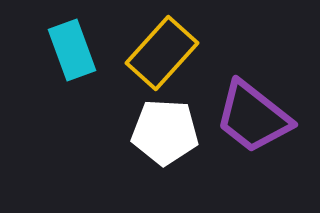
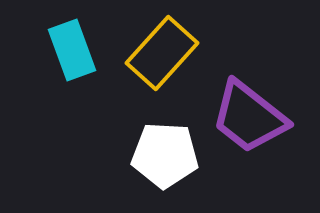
purple trapezoid: moved 4 px left
white pentagon: moved 23 px down
